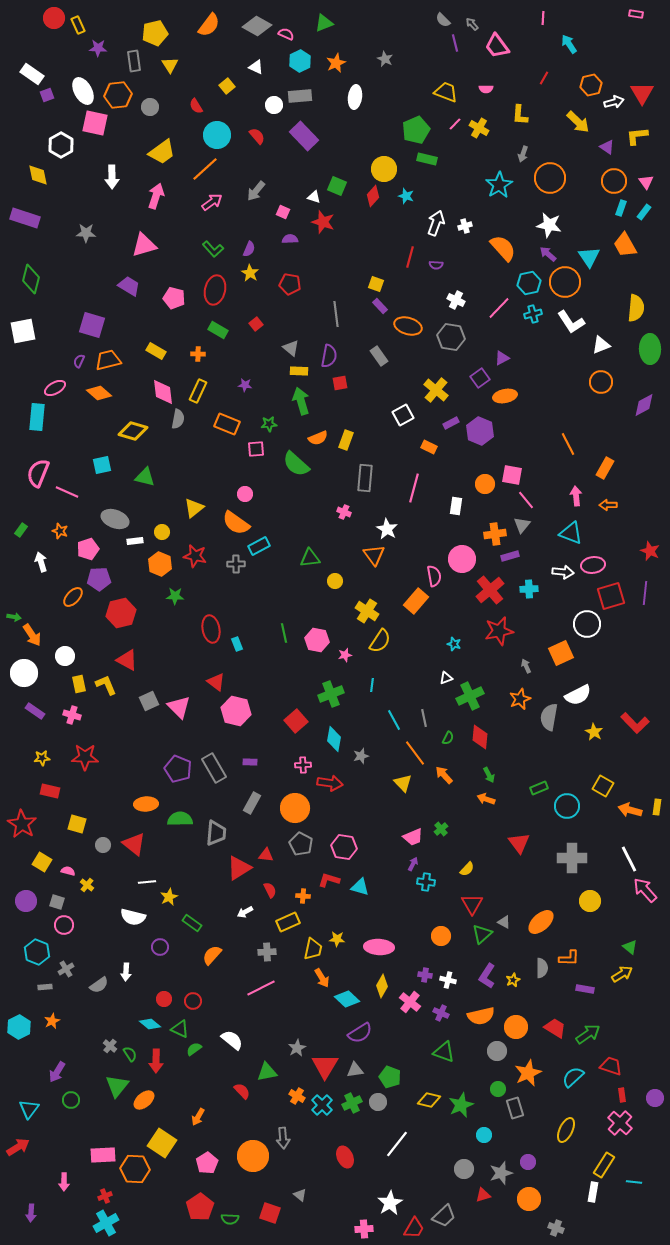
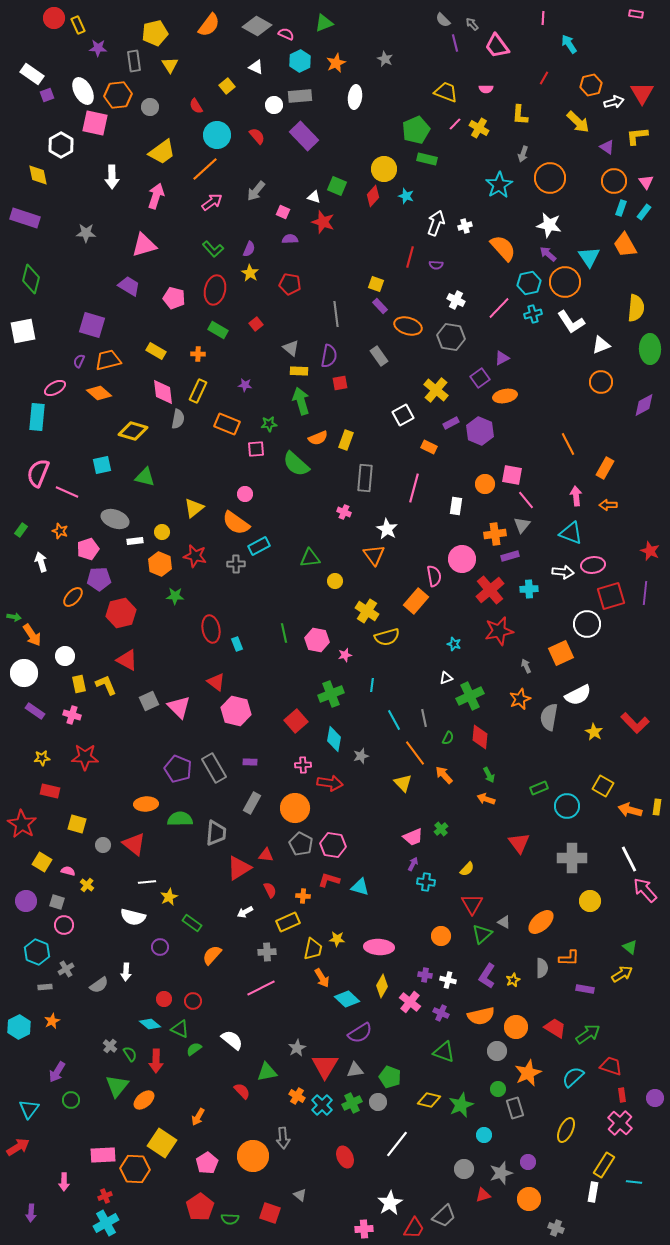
yellow semicircle at (380, 641): moved 7 px right, 4 px up; rotated 40 degrees clockwise
pink hexagon at (344, 847): moved 11 px left, 2 px up
